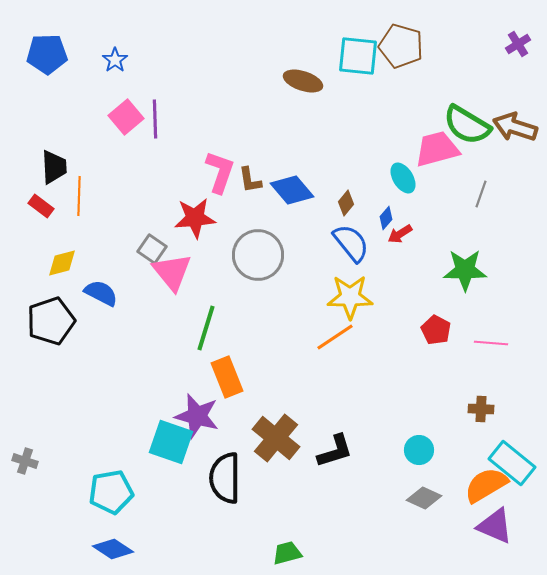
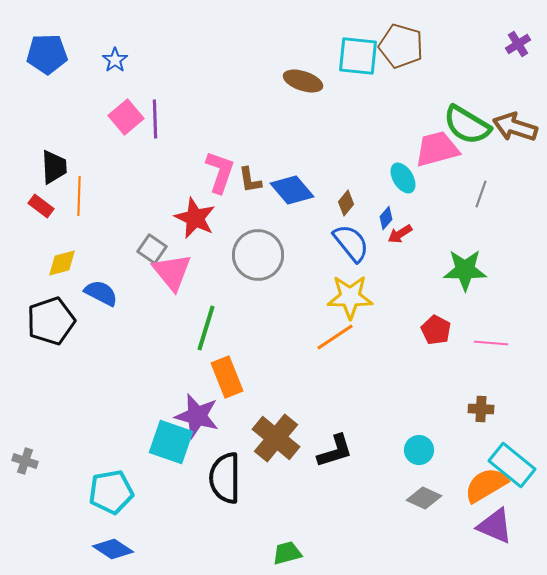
red star at (195, 218): rotated 30 degrees clockwise
cyan rectangle at (512, 463): moved 2 px down
